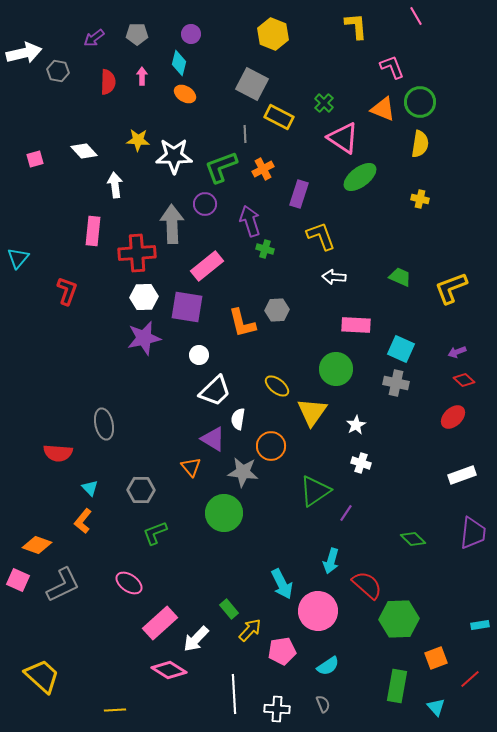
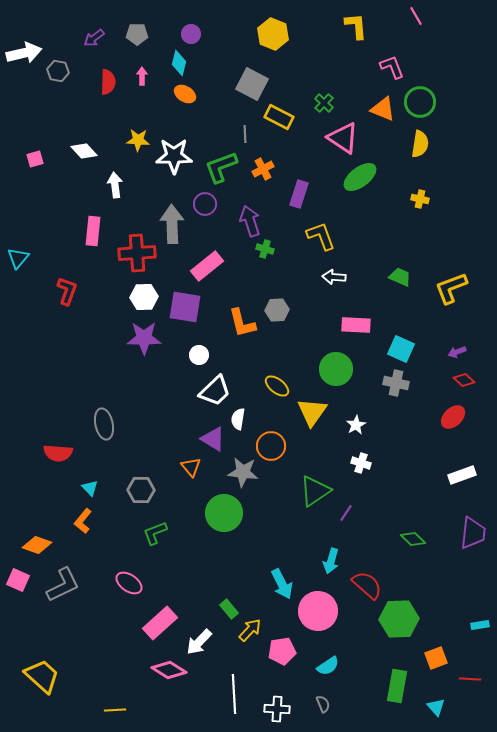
purple square at (187, 307): moved 2 px left
purple star at (144, 338): rotated 12 degrees clockwise
white arrow at (196, 639): moved 3 px right, 3 px down
red line at (470, 679): rotated 45 degrees clockwise
